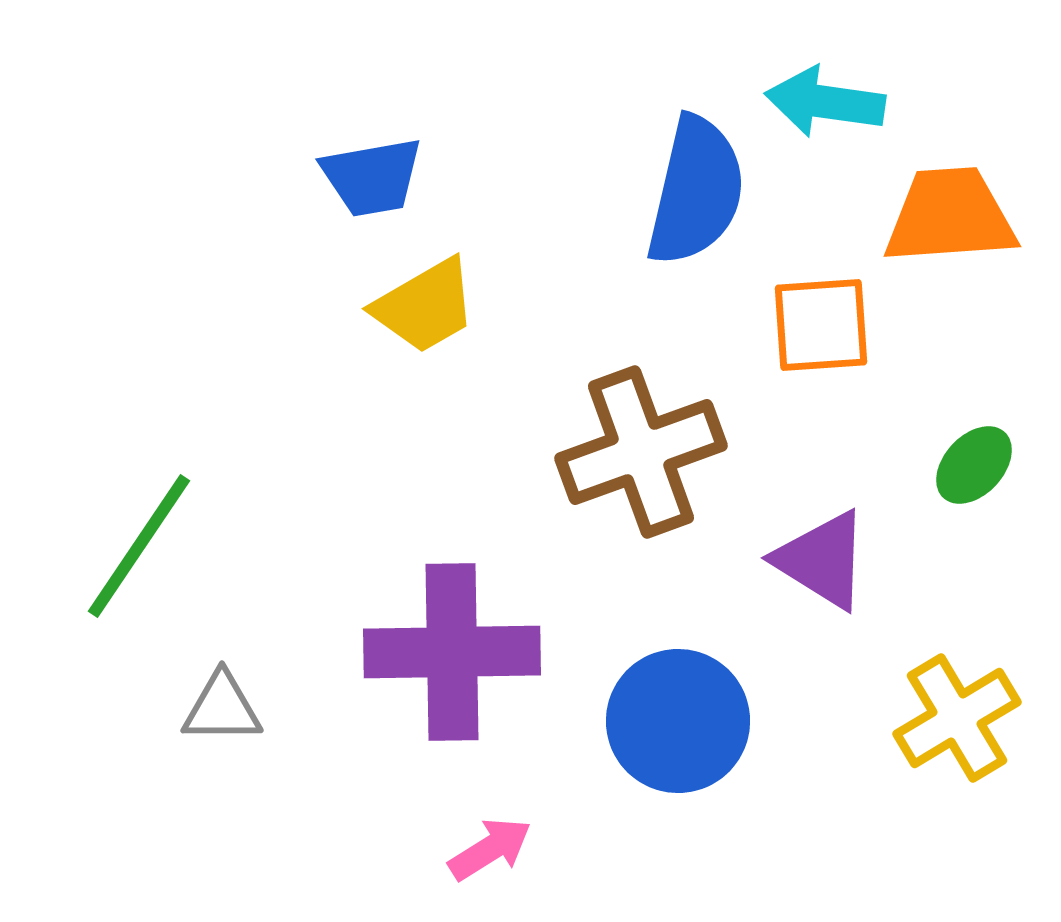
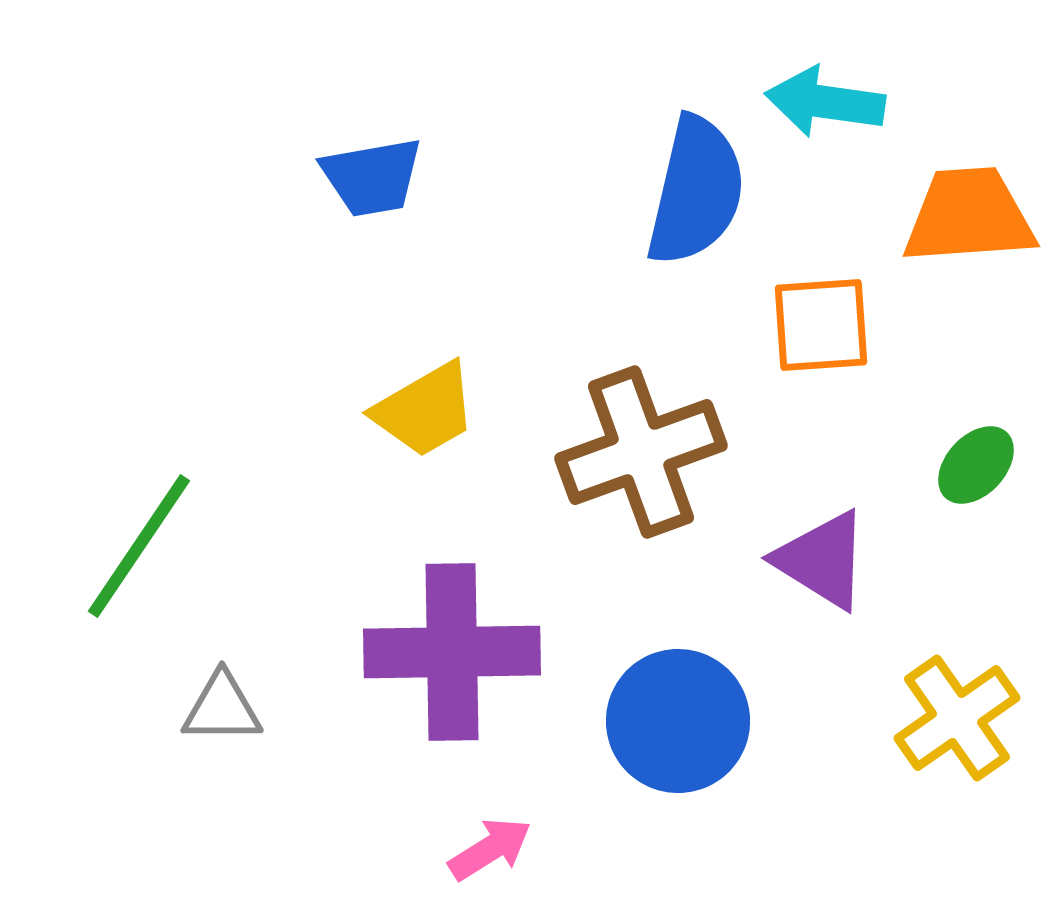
orange trapezoid: moved 19 px right
yellow trapezoid: moved 104 px down
green ellipse: moved 2 px right
yellow cross: rotated 4 degrees counterclockwise
